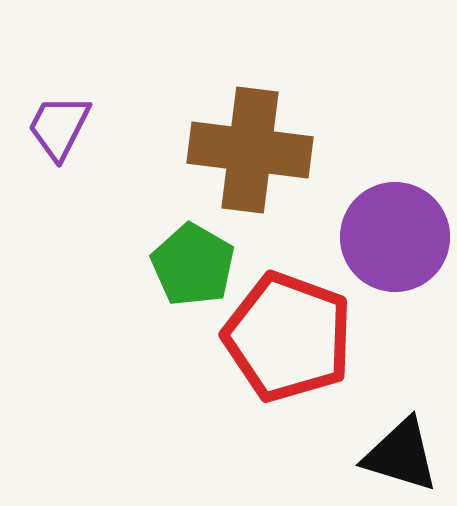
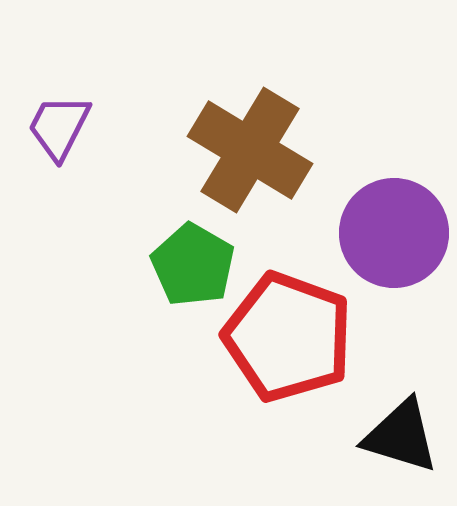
brown cross: rotated 24 degrees clockwise
purple circle: moved 1 px left, 4 px up
black triangle: moved 19 px up
